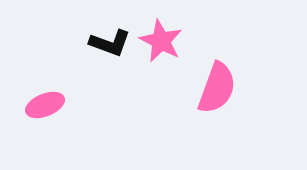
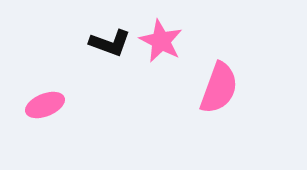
pink semicircle: moved 2 px right
